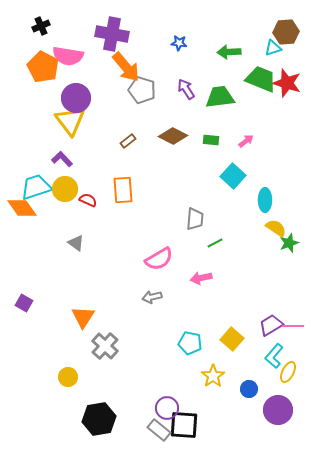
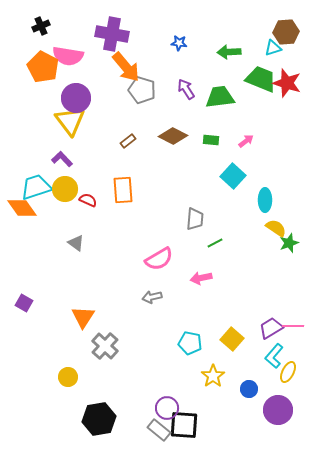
purple trapezoid at (271, 325): moved 3 px down
